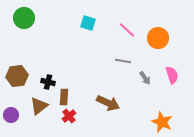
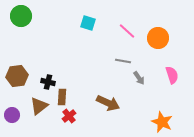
green circle: moved 3 px left, 2 px up
pink line: moved 1 px down
gray arrow: moved 6 px left
brown rectangle: moved 2 px left
purple circle: moved 1 px right
